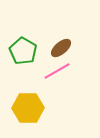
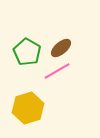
green pentagon: moved 4 px right, 1 px down
yellow hexagon: rotated 16 degrees counterclockwise
